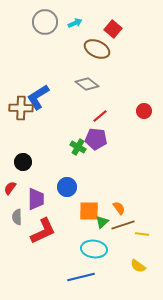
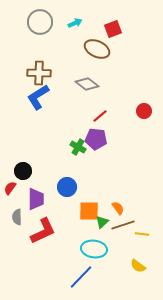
gray circle: moved 5 px left
red square: rotated 30 degrees clockwise
brown cross: moved 18 px right, 35 px up
black circle: moved 9 px down
orange semicircle: moved 1 px left
blue line: rotated 32 degrees counterclockwise
